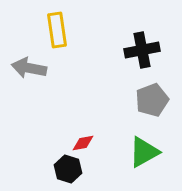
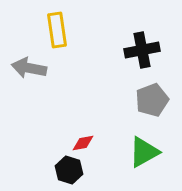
black hexagon: moved 1 px right, 1 px down
